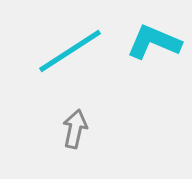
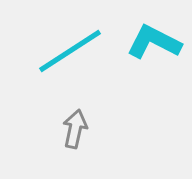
cyan L-shape: rotated 4 degrees clockwise
